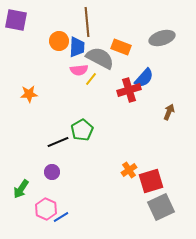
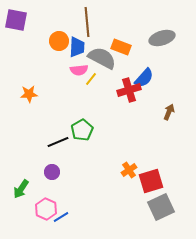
gray semicircle: moved 2 px right
